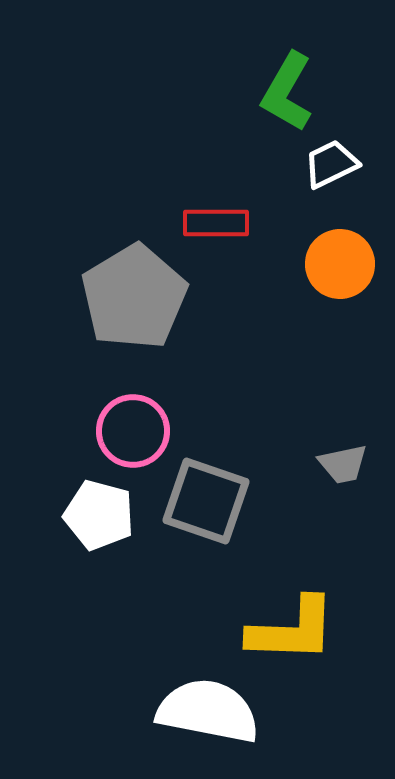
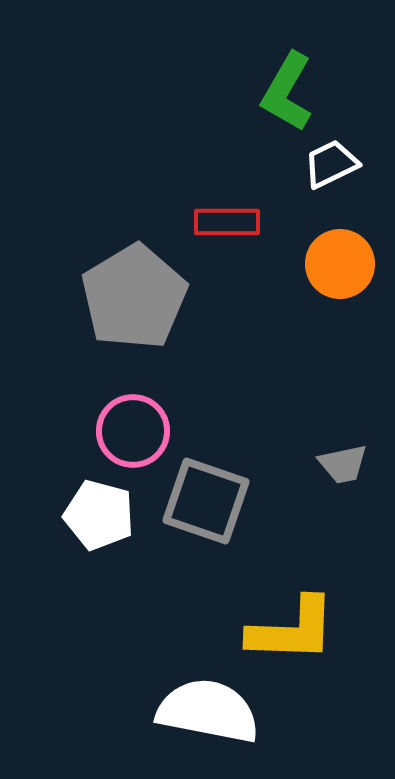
red rectangle: moved 11 px right, 1 px up
